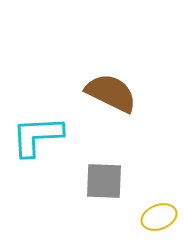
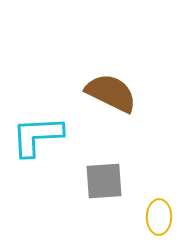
gray square: rotated 6 degrees counterclockwise
yellow ellipse: rotated 68 degrees counterclockwise
